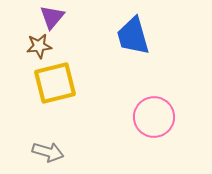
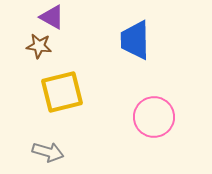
purple triangle: rotated 40 degrees counterclockwise
blue trapezoid: moved 2 px right, 4 px down; rotated 15 degrees clockwise
brown star: rotated 15 degrees clockwise
yellow square: moved 7 px right, 9 px down
